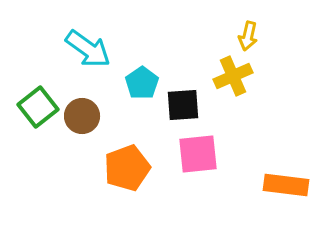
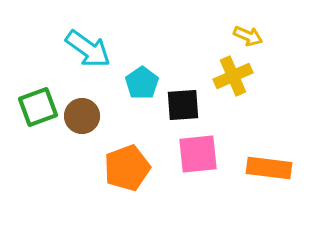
yellow arrow: rotated 80 degrees counterclockwise
green square: rotated 18 degrees clockwise
orange rectangle: moved 17 px left, 17 px up
